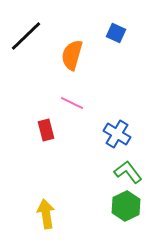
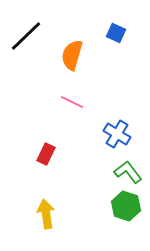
pink line: moved 1 px up
red rectangle: moved 24 px down; rotated 40 degrees clockwise
green hexagon: rotated 16 degrees counterclockwise
